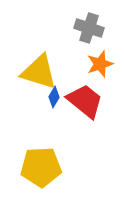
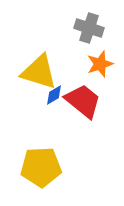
blue diamond: moved 2 px up; rotated 30 degrees clockwise
red trapezoid: moved 2 px left
